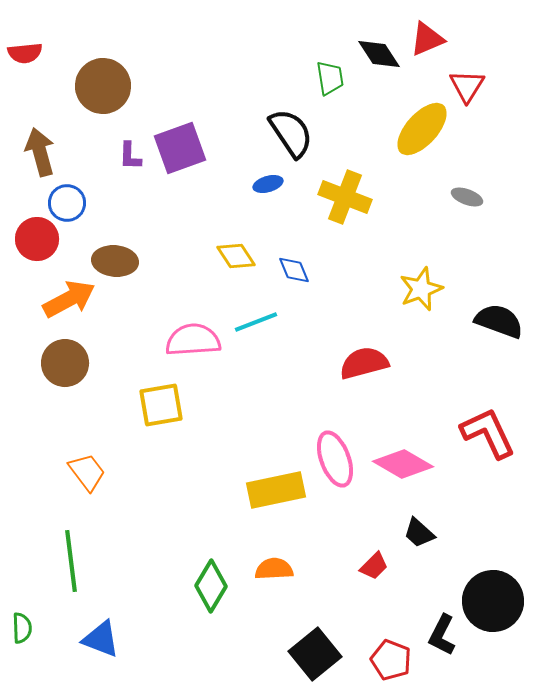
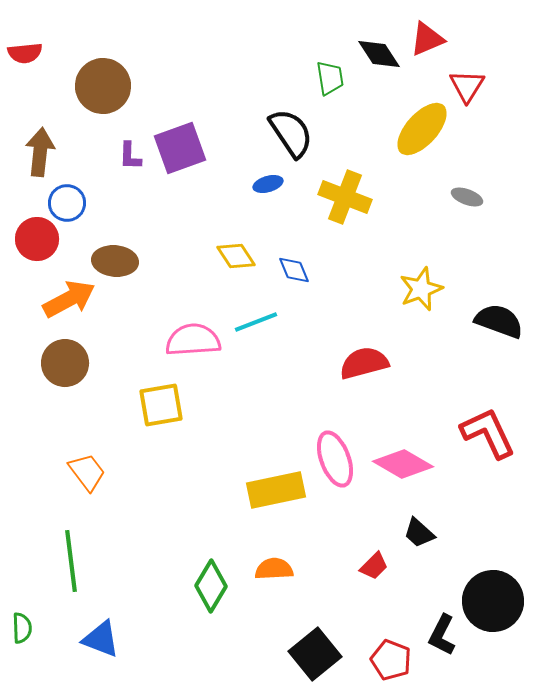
brown arrow at (40, 152): rotated 21 degrees clockwise
